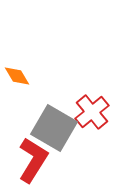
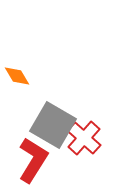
red cross: moved 8 px left, 26 px down; rotated 8 degrees counterclockwise
gray square: moved 1 px left, 3 px up
